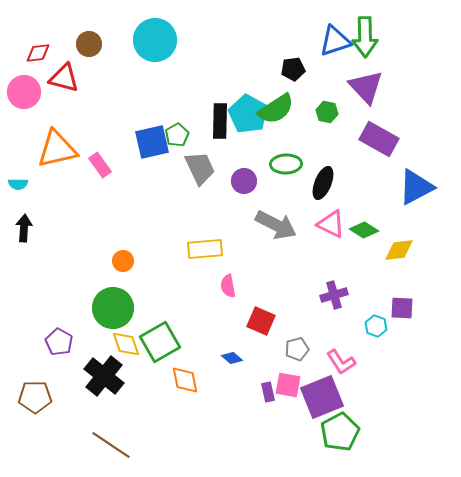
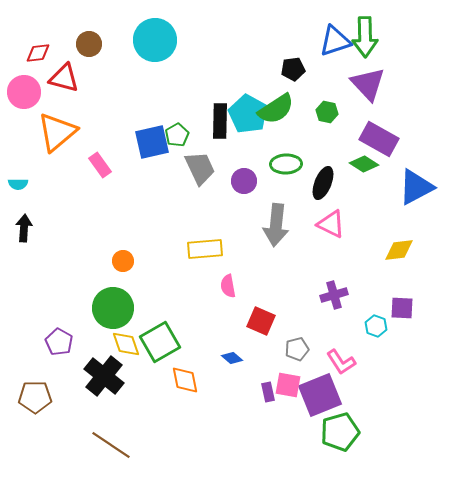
purple triangle at (366, 87): moved 2 px right, 3 px up
orange triangle at (57, 149): moved 17 px up; rotated 27 degrees counterclockwise
gray arrow at (276, 225): rotated 69 degrees clockwise
green diamond at (364, 230): moved 66 px up
purple square at (322, 397): moved 2 px left, 2 px up
green pentagon at (340, 432): rotated 12 degrees clockwise
